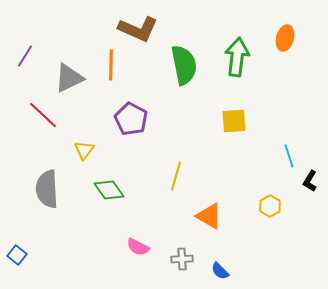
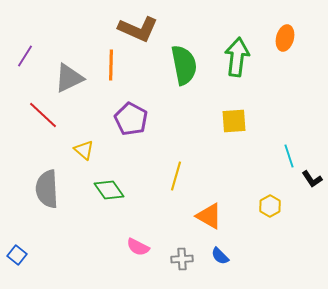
yellow triangle: rotated 25 degrees counterclockwise
black L-shape: moved 2 px right, 2 px up; rotated 65 degrees counterclockwise
blue semicircle: moved 15 px up
